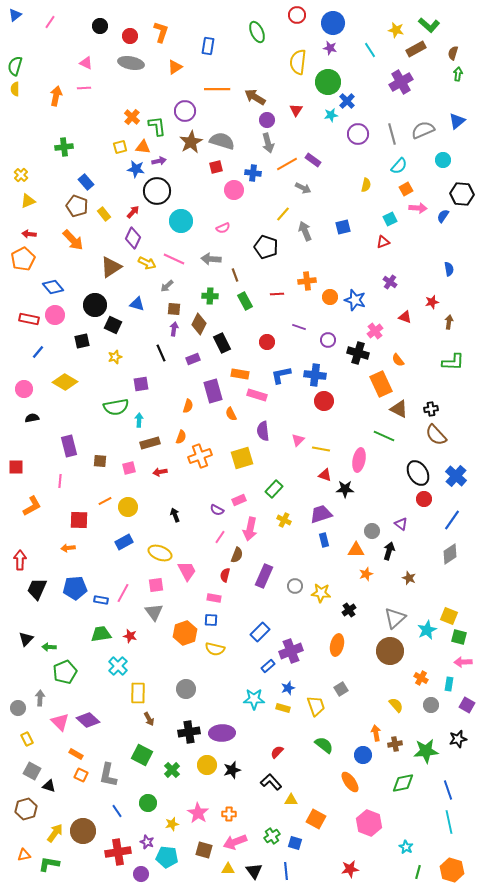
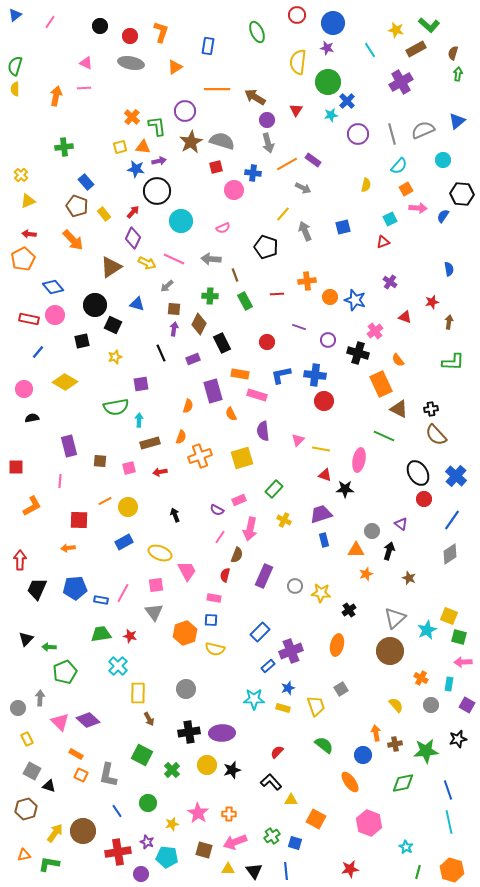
purple star at (330, 48): moved 3 px left
